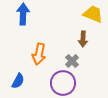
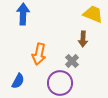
purple circle: moved 3 px left
